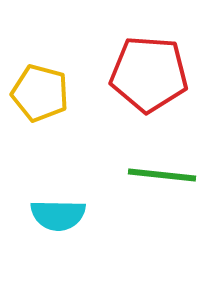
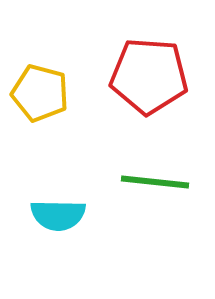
red pentagon: moved 2 px down
green line: moved 7 px left, 7 px down
